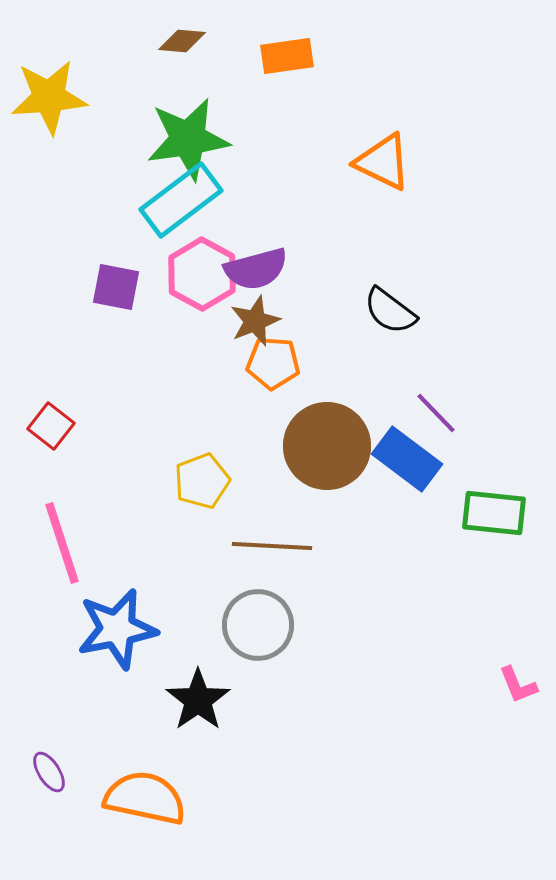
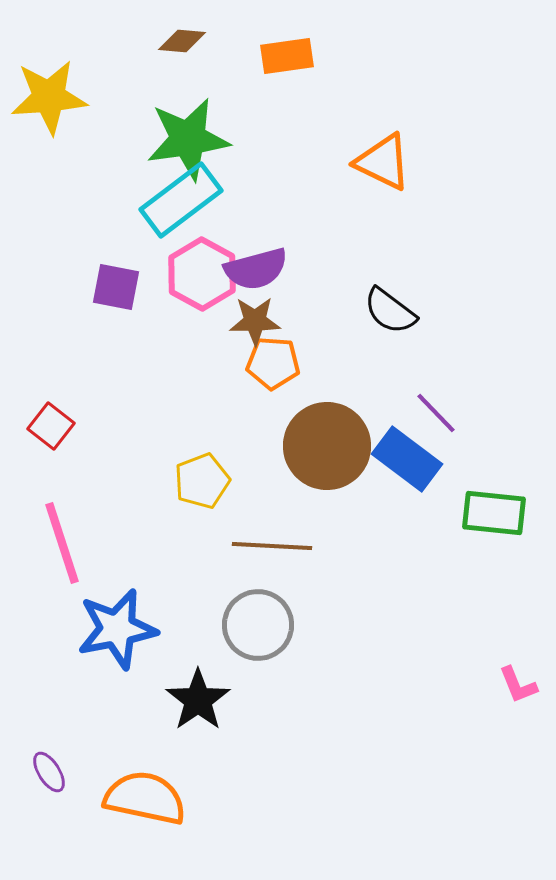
brown star: rotated 21 degrees clockwise
